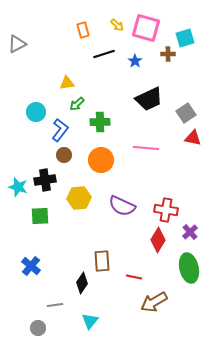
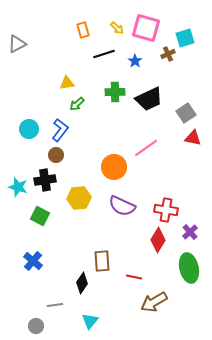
yellow arrow: moved 3 px down
brown cross: rotated 24 degrees counterclockwise
cyan circle: moved 7 px left, 17 px down
green cross: moved 15 px right, 30 px up
pink line: rotated 40 degrees counterclockwise
brown circle: moved 8 px left
orange circle: moved 13 px right, 7 px down
green square: rotated 30 degrees clockwise
blue cross: moved 2 px right, 5 px up
gray circle: moved 2 px left, 2 px up
